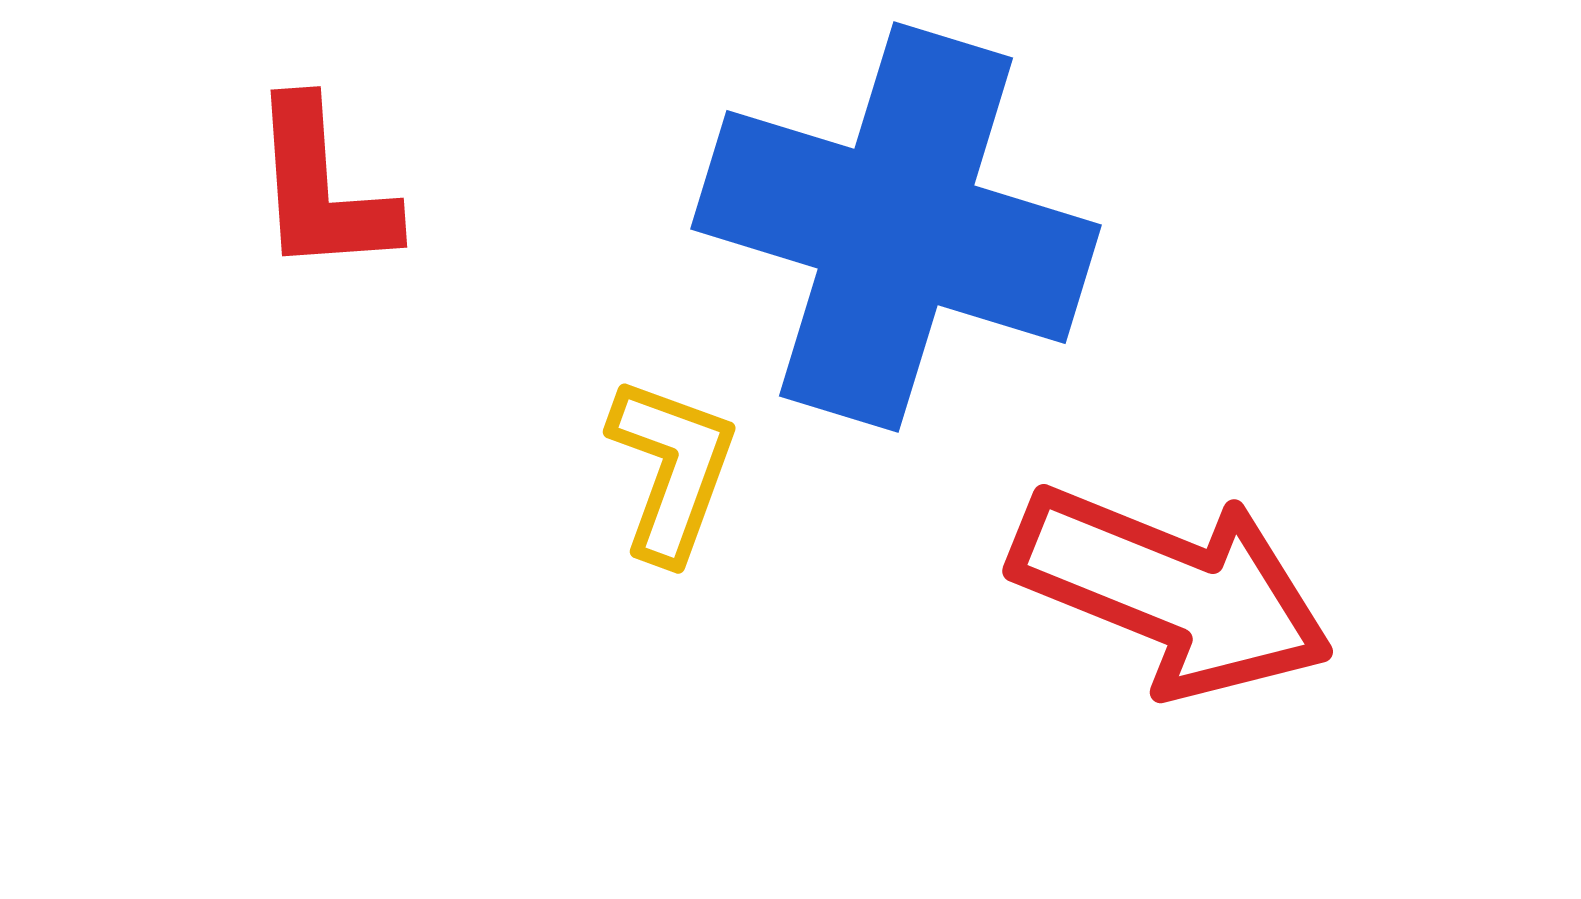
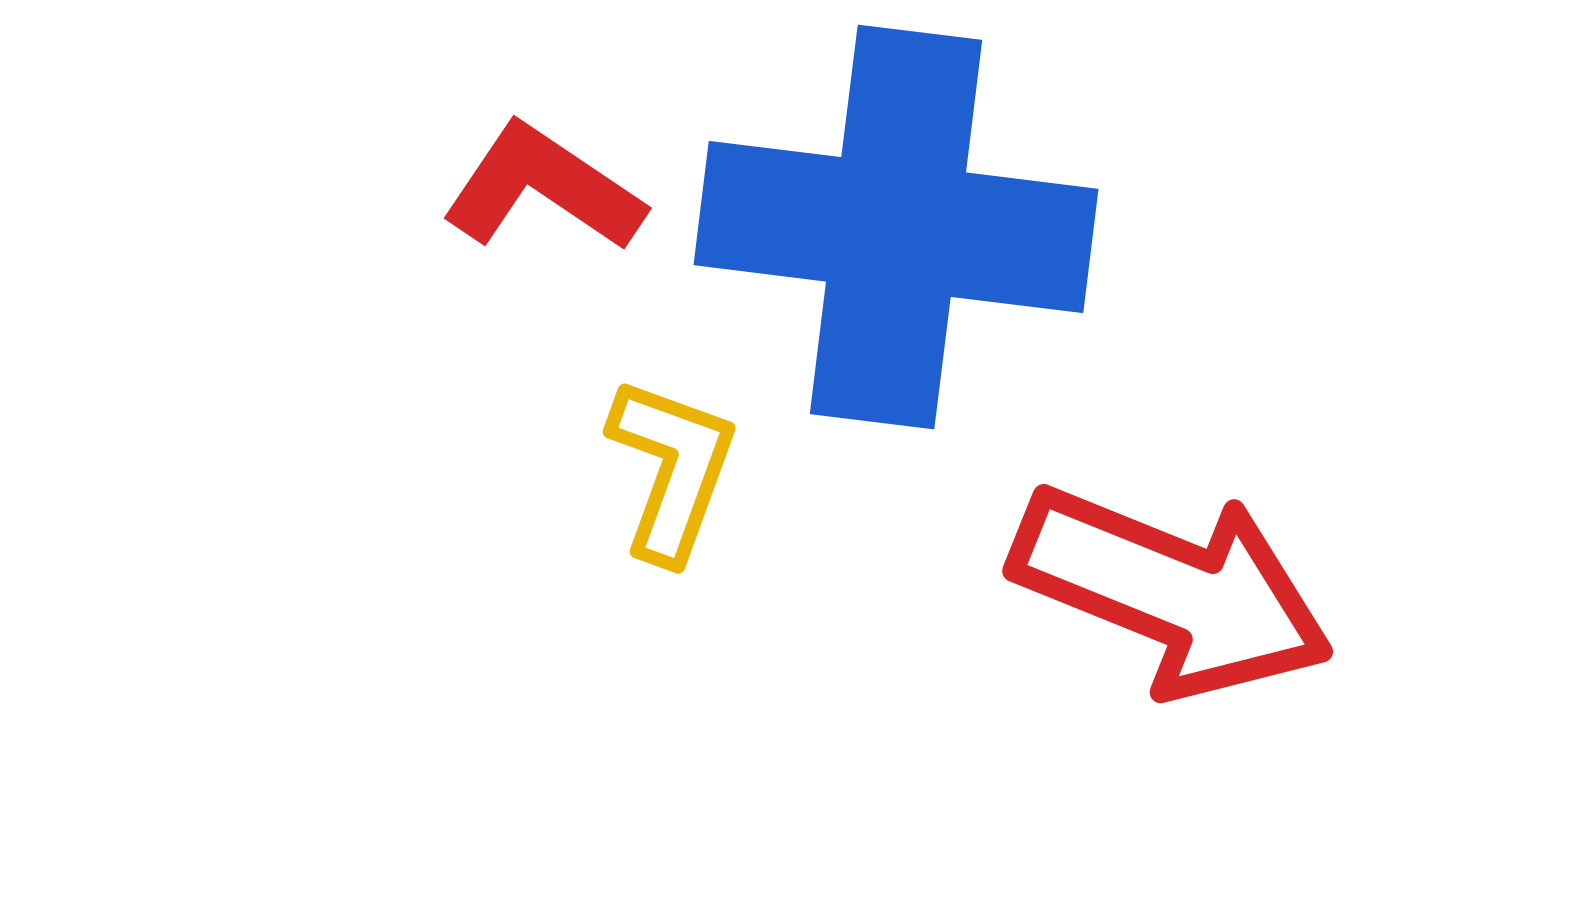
red L-shape: moved 221 px right; rotated 128 degrees clockwise
blue cross: rotated 10 degrees counterclockwise
